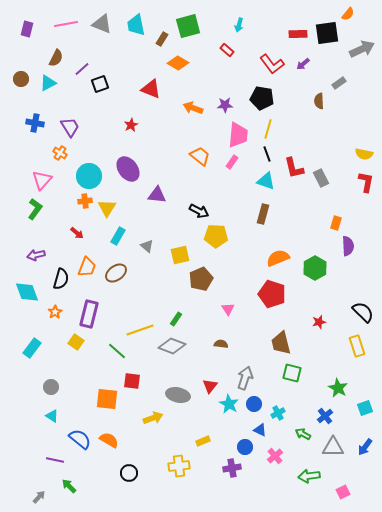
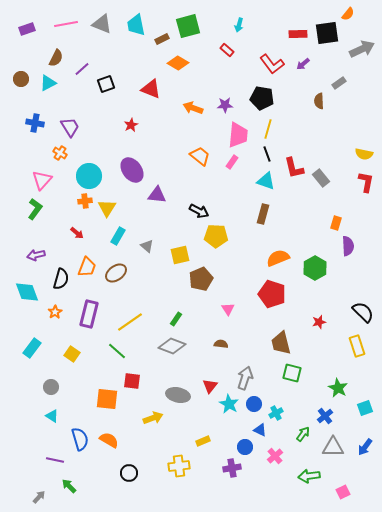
purple rectangle at (27, 29): rotated 56 degrees clockwise
brown rectangle at (162, 39): rotated 32 degrees clockwise
black square at (100, 84): moved 6 px right
purple ellipse at (128, 169): moved 4 px right, 1 px down
gray rectangle at (321, 178): rotated 12 degrees counterclockwise
yellow line at (140, 330): moved 10 px left, 8 px up; rotated 16 degrees counterclockwise
yellow square at (76, 342): moved 4 px left, 12 px down
cyan cross at (278, 413): moved 2 px left
green arrow at (303, 434): rotated 98 degrees clockwise
blue semicircle at (80, 439): rotated 35 degrees clockwise
